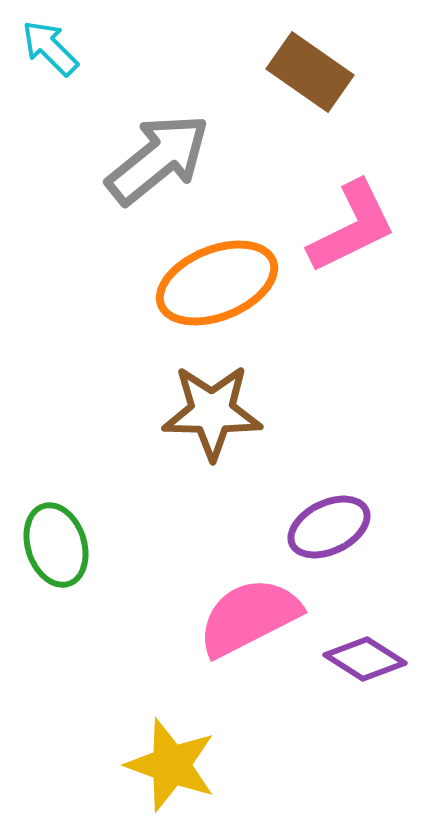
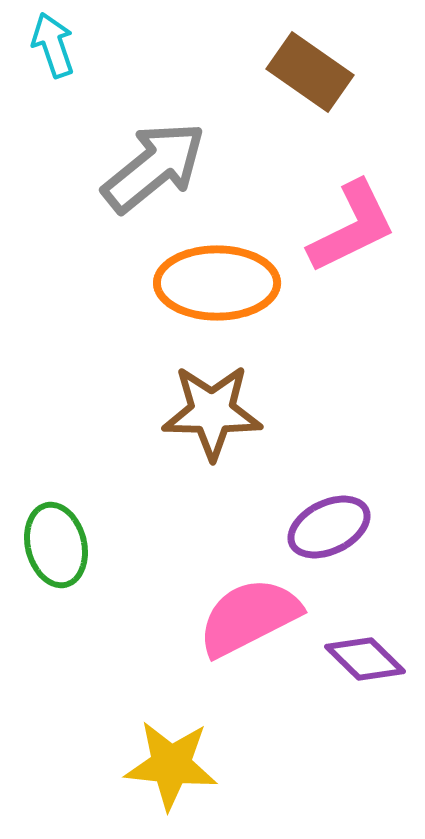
cyan arrow: moved 3 px right, 3 px up; rotated 26 degrees clockwise
gray arrow: moved 4 px left, 8 px down
orange ellipse: rotated 22 degrees clockwise
green ellipse: rotated 4 degrees clockwise
purple diamond: rotated 12 degrees clockwise
yellow star: rotated 14 degrees counterclockwise
